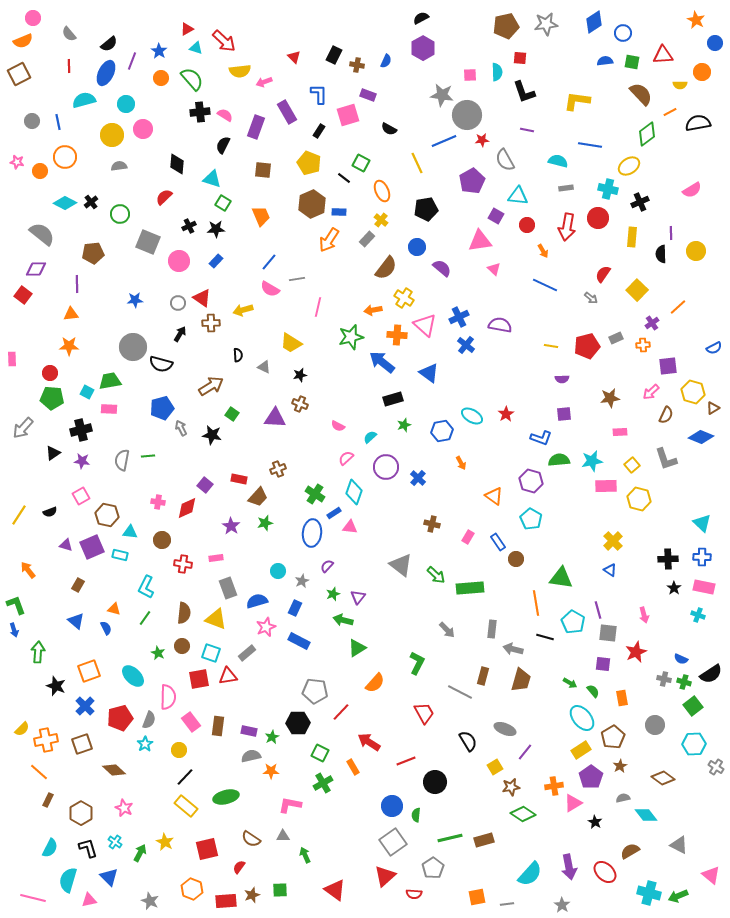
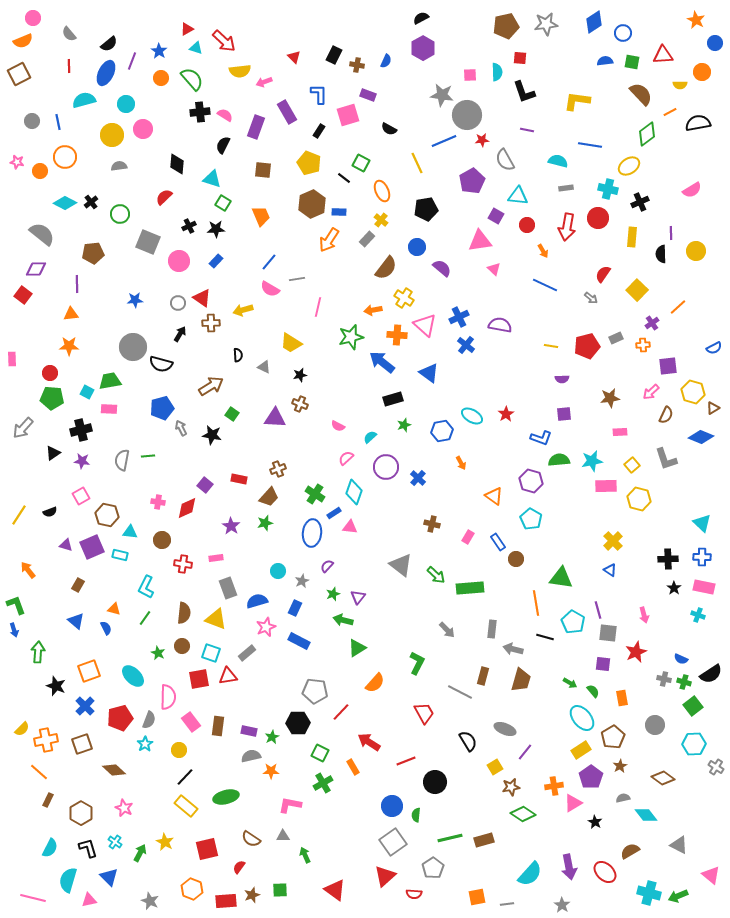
brown trapezoid at (258, 497): moved 11 px right
